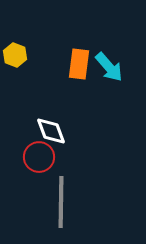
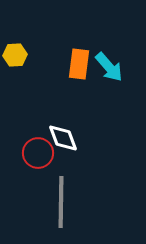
yellow hexagon: rotated 25 degrees counterclockwise
white diamond: moved 12 px right, 7 px down
red circle: moved 1 px left, 4 px up
